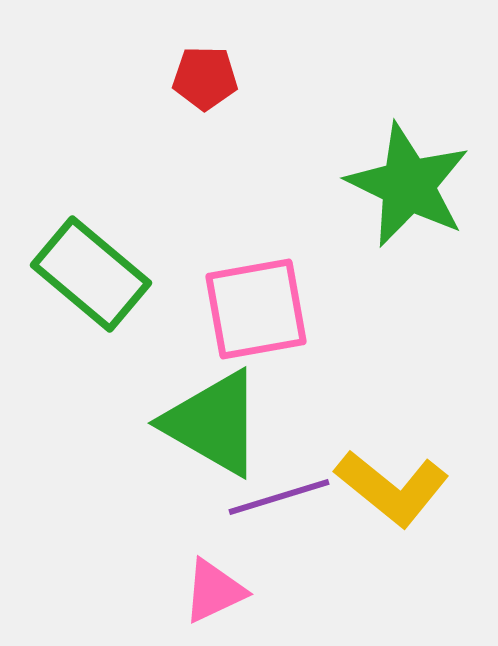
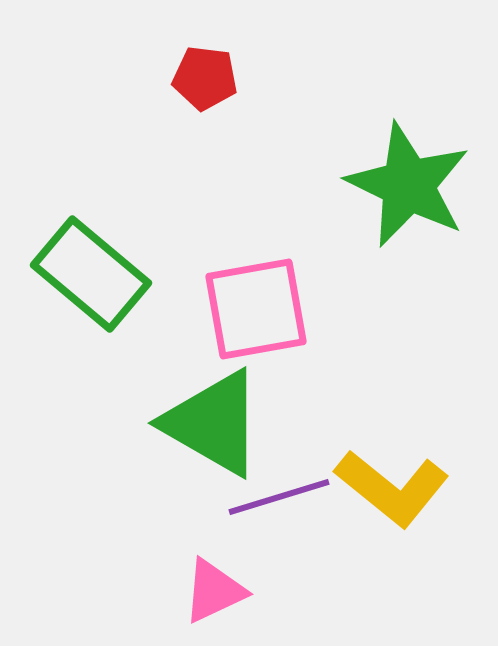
red pentagon: rotated 6 degrees clockwise
